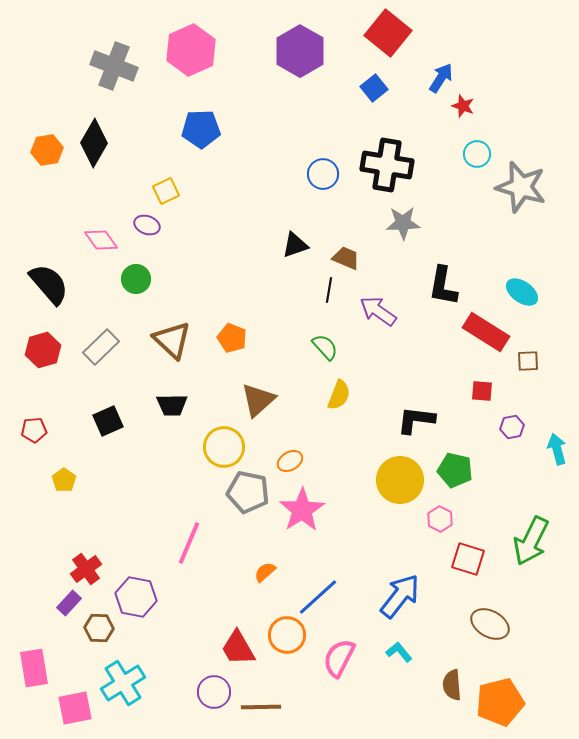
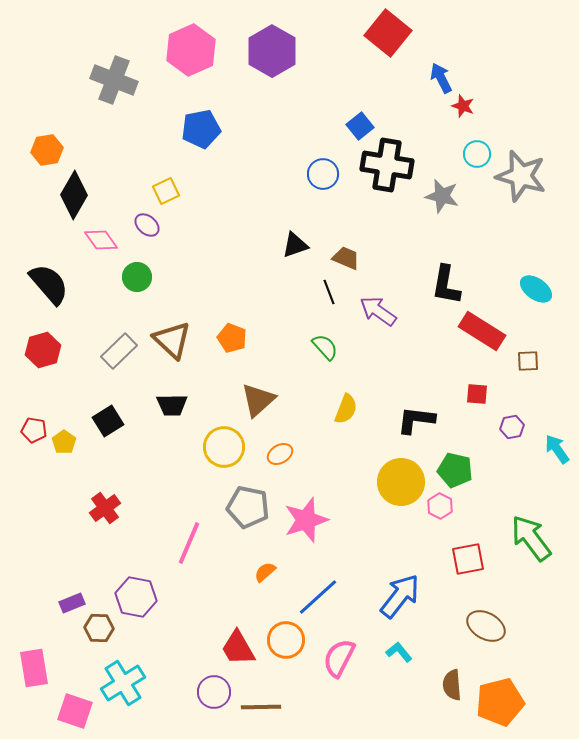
purple hexagon at (300, 51): moved 28 px left
gray cross at (114, 66): moved 14 px down
blue arrow at (441, 78): rotated 60 degrees counterclockwise
blue square at (374, 88): moved 14 px left, 38 px down
blue pentagon at (201, 129): rotated 9 degrees counterclockwise
black diamond at (94, 143): moved 20 px left, 52 px down
gray star at (521, 187): moved 11 px up
gray star at (403, 223): moved 39 px right, 27 px up; rotated 16 degrees clockwise
purple ellipse at (147, 225): rotated 20 degrees clockwise
green circle at (136, 279): moved 1 px right, 2 px up
black L-shape at (443, 286): moved 3 px right, 1 px up
black line at (329, 290): moved 2 px down; rotated 30 degrees counterclockwise
cyan ellipse at (522, 292): moved 14 px right, 3 px up
red rectangle at (486, 332): moved 4 px left, 1 px up
gray rectangle at (101, 347): moved 18 px right, 4 px down
red square at (482, 391): moved 5 px left, 3 px down
yellow semicircle at (339, 395): moved 7 px right, 14 px down
black square at (108, 421): rotated 8 degrees counterclockwise
red pentagon at (34, 430): rotated 15 degrees clockwise
cyan arrow at (557, 449): rotated 20 degrees counterclockwise
orange ellipse at (290, 461): moved 10 px left, 7 px up
yellow pentagon at (64, 480): moved 38 px up
yellow circle at (400, 480): moved 1 px right, 2 px down
gray pentagon at (248, 492): moved 15 px down
pink star at (302, 510): moved 4 px right, 10 px down; rotated 15 degrees clockwise
pink hexagon at (440, 519): moved 13 px up
green arrow at (531, 541): moved 3 px up; rotated 117 degrees clockwise
red square at (468, 559): rotated 28 degrees counterclockwise
red cross at (86, 569): moved 19 px right, 61 px up
purple rectangle at (69, 603): moved 3 px right; rotated 25 degrees clockwise
brown ellipse at (490, 624): moved 4 px left, 2 px down
orange circle at (287, 635): moved 1 px left, 5 px down
pink square at (75, 708): moved 3 px down; rotated 30 degrees clockwise
